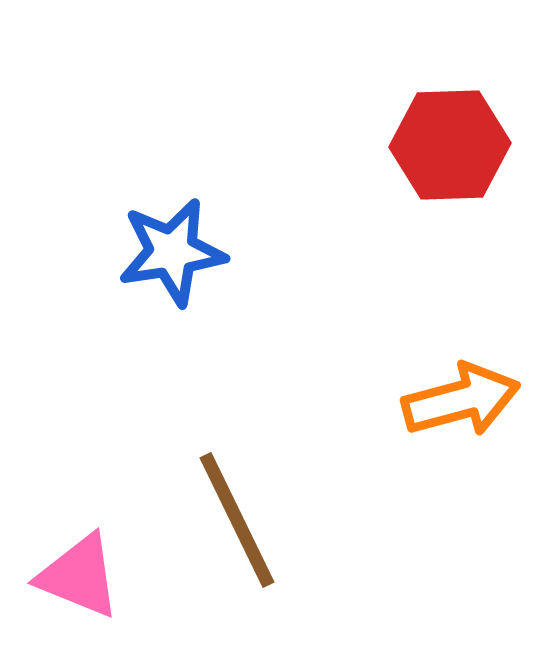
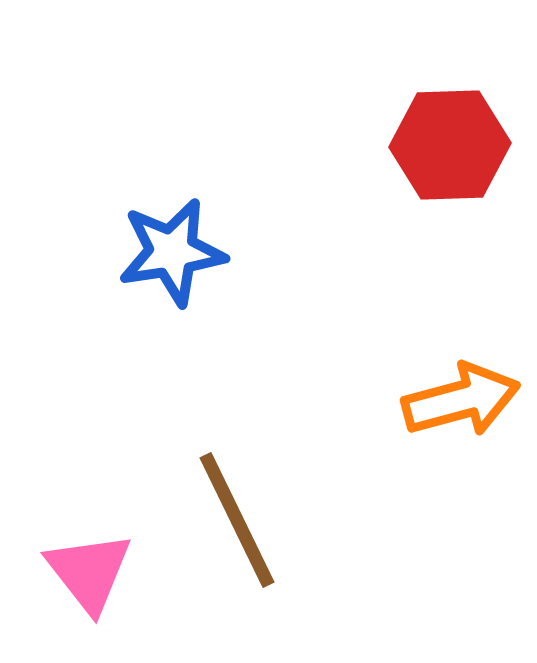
pink triangle: moved 10 px right, 4 px up; rotated 30 degrees clockwise
